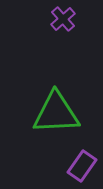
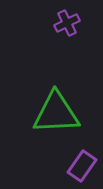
purple cross: moved 4 px right, 4 px down; rotated 15 degrees clockwise
